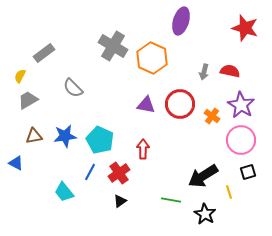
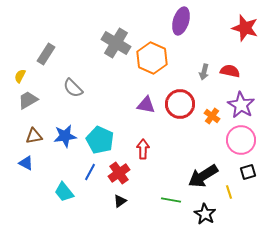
gray cross: moved 3 px right, 3 px up
gray rectangle: moved 2 px right, 1 px down; rotated 20 degrees counterclockwise
blue triangle: moved 10 px right
